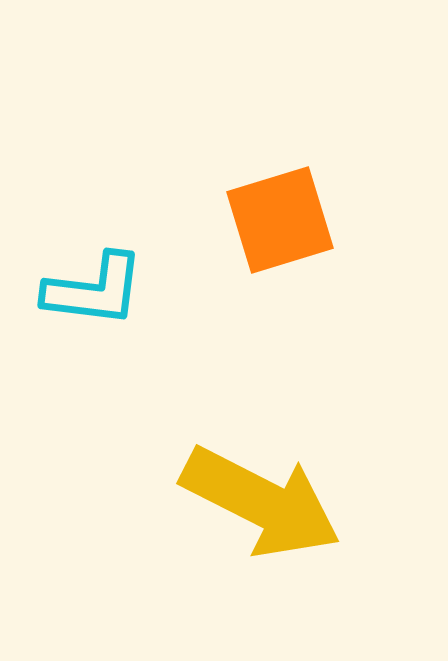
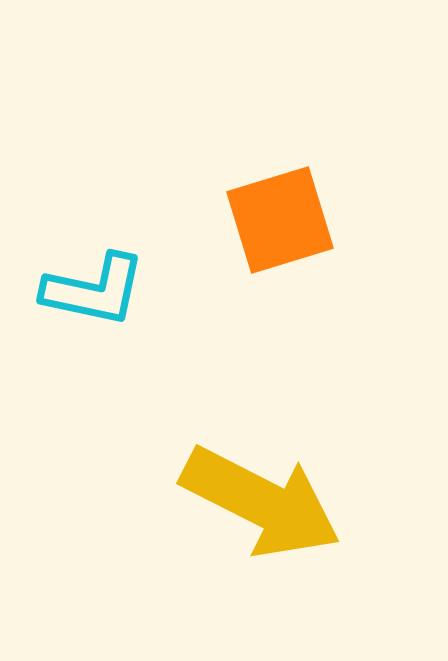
cyan L-shape: rotated 5 degrees clockwise
